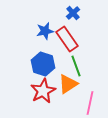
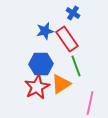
blue cross: rotated 16 degrees counterclockwise
blue hexagon: moved 2 px left; rotated 20 degrees counterclockwise
orange triangle: moved 7 px left
red star: moved 6 px left, 4 px up
